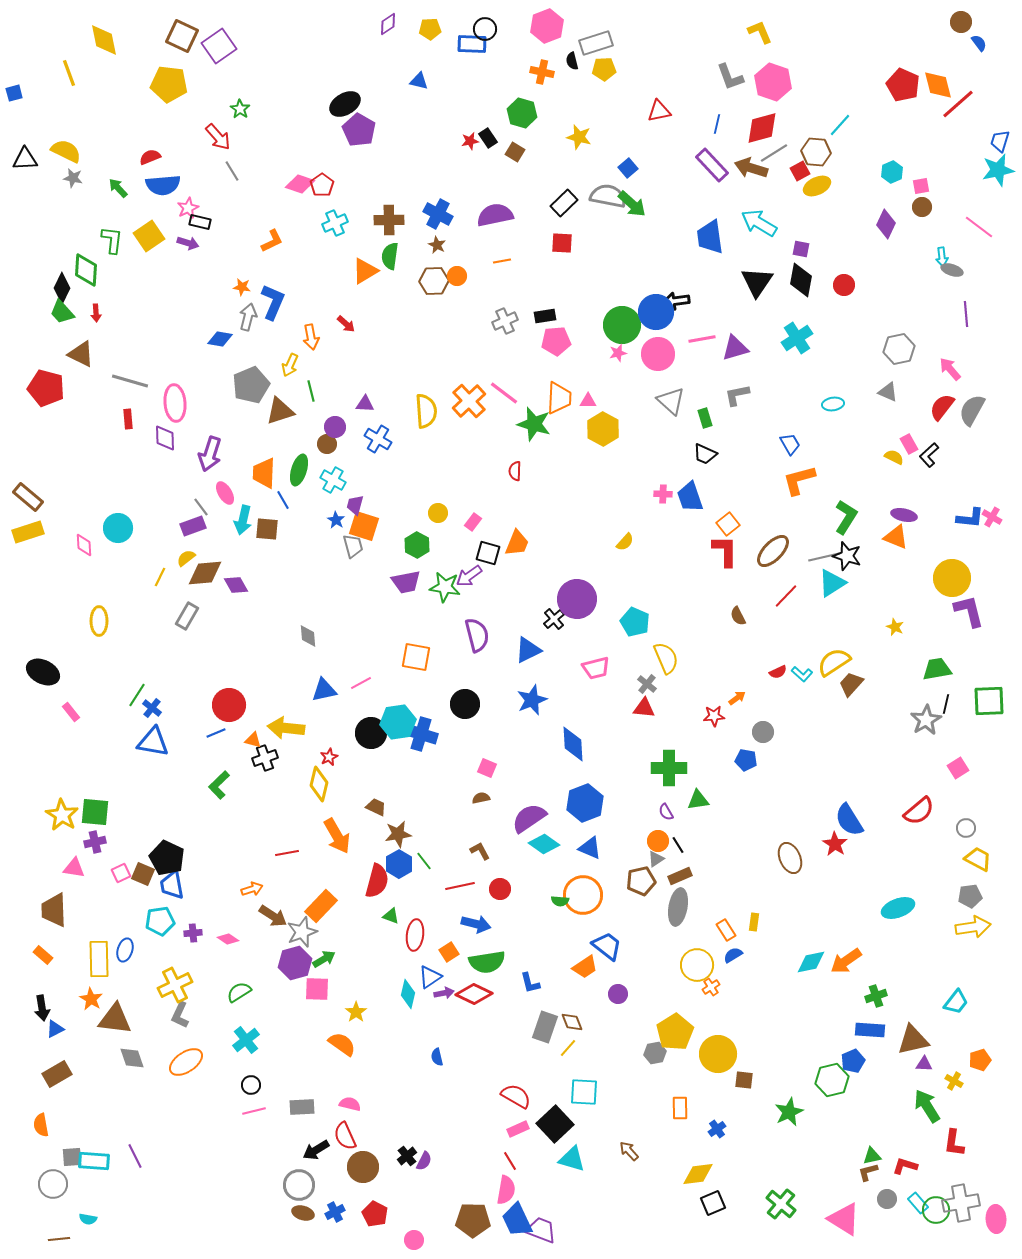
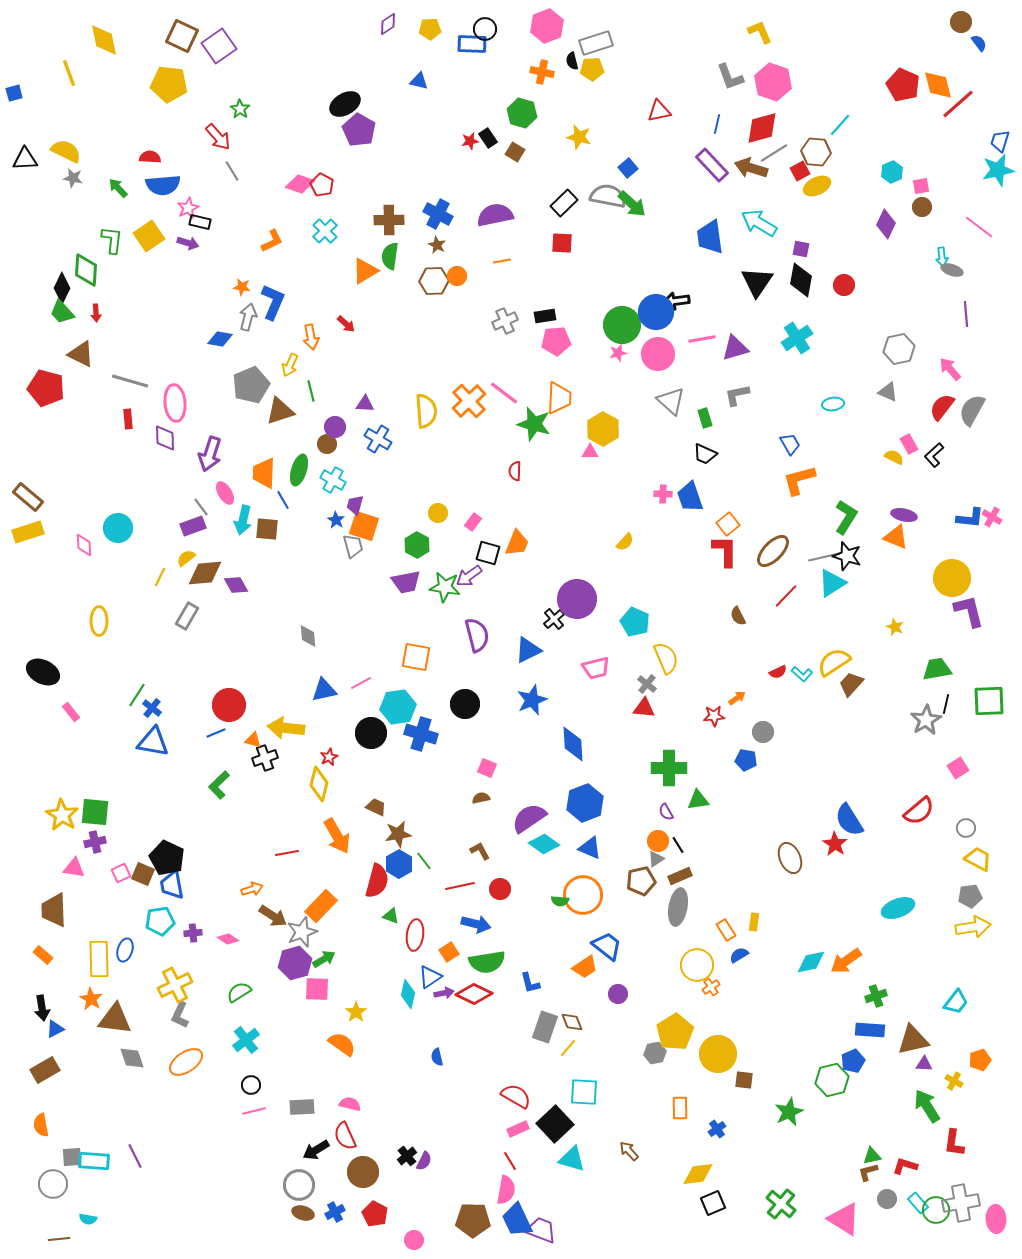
yellow pentagon at (604, 69): moved 12 px left
red semicircle at (150, 157): rotated 25 degrees clockwise
red pentagon at (322, 185): rotated 10 degrees counterclockwise
cyan cross at (335, 223): moved 10 px left, 8 px down; rotated 20 degrees counterclockwise
pink triangle at (588, 401): moved 2 px right, 51 px down
black L-shape at (929, 455): moved 5 px right
cyan hexagon at (398, 722): moved 15 px up
blue semicircle at (733, 955): moved 6 px right
brown rectangle at (57, 1074): moved 12 px left, 4 px up
brown circle at (363, 1167): moved 5 px down
